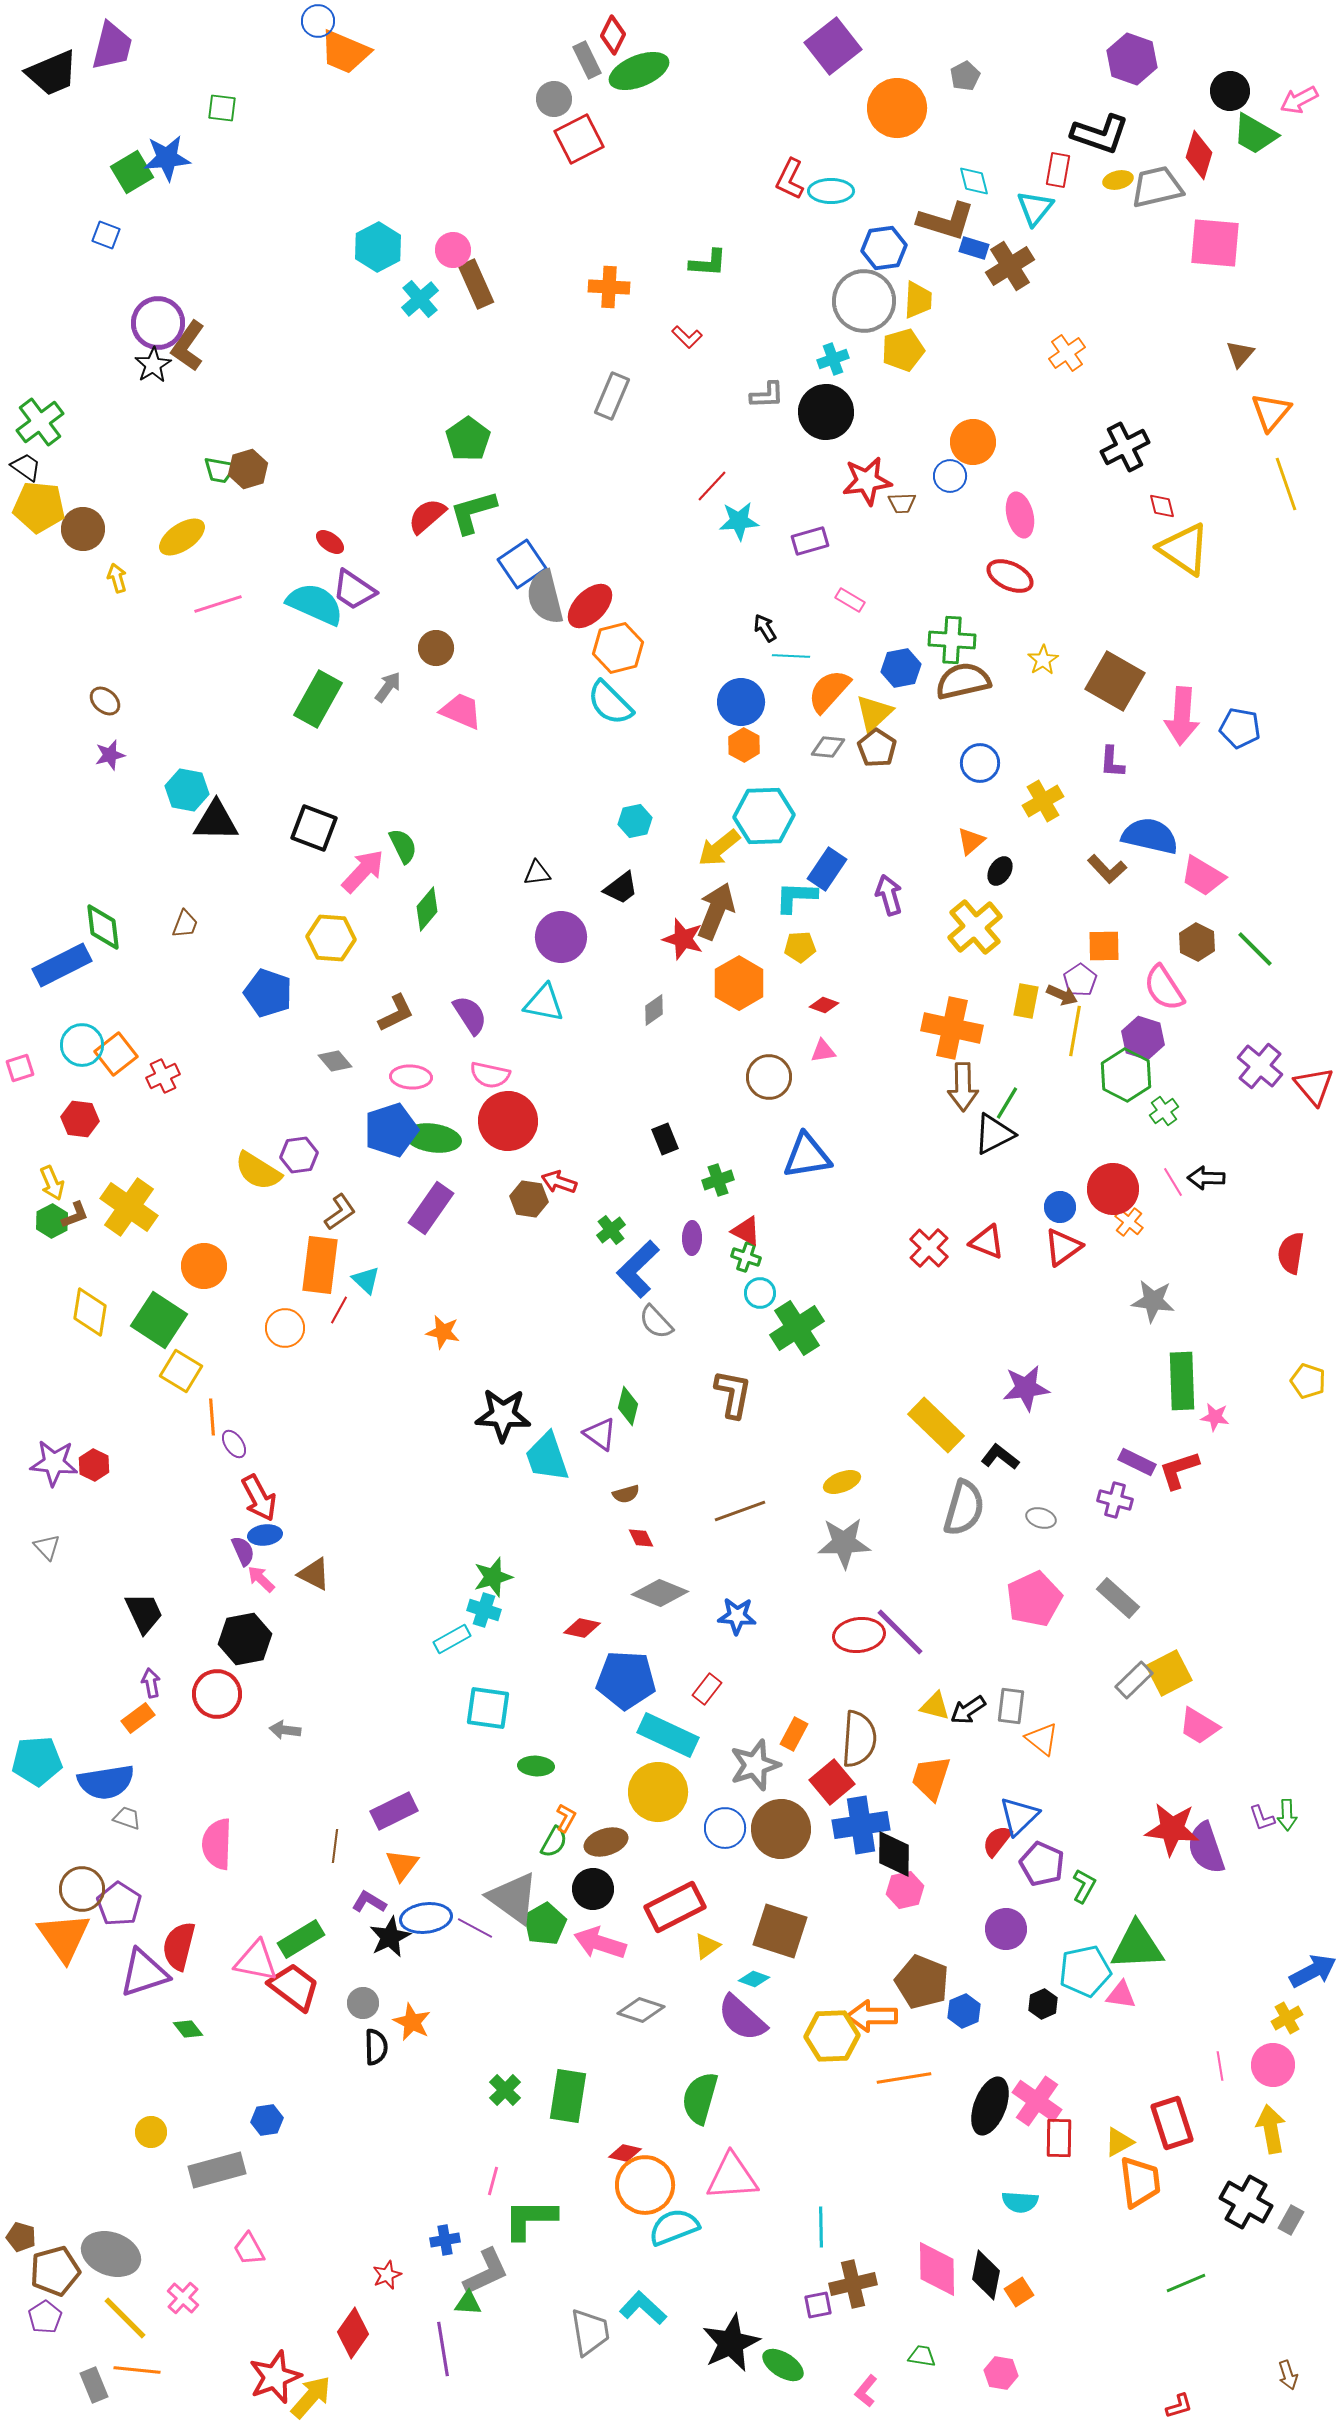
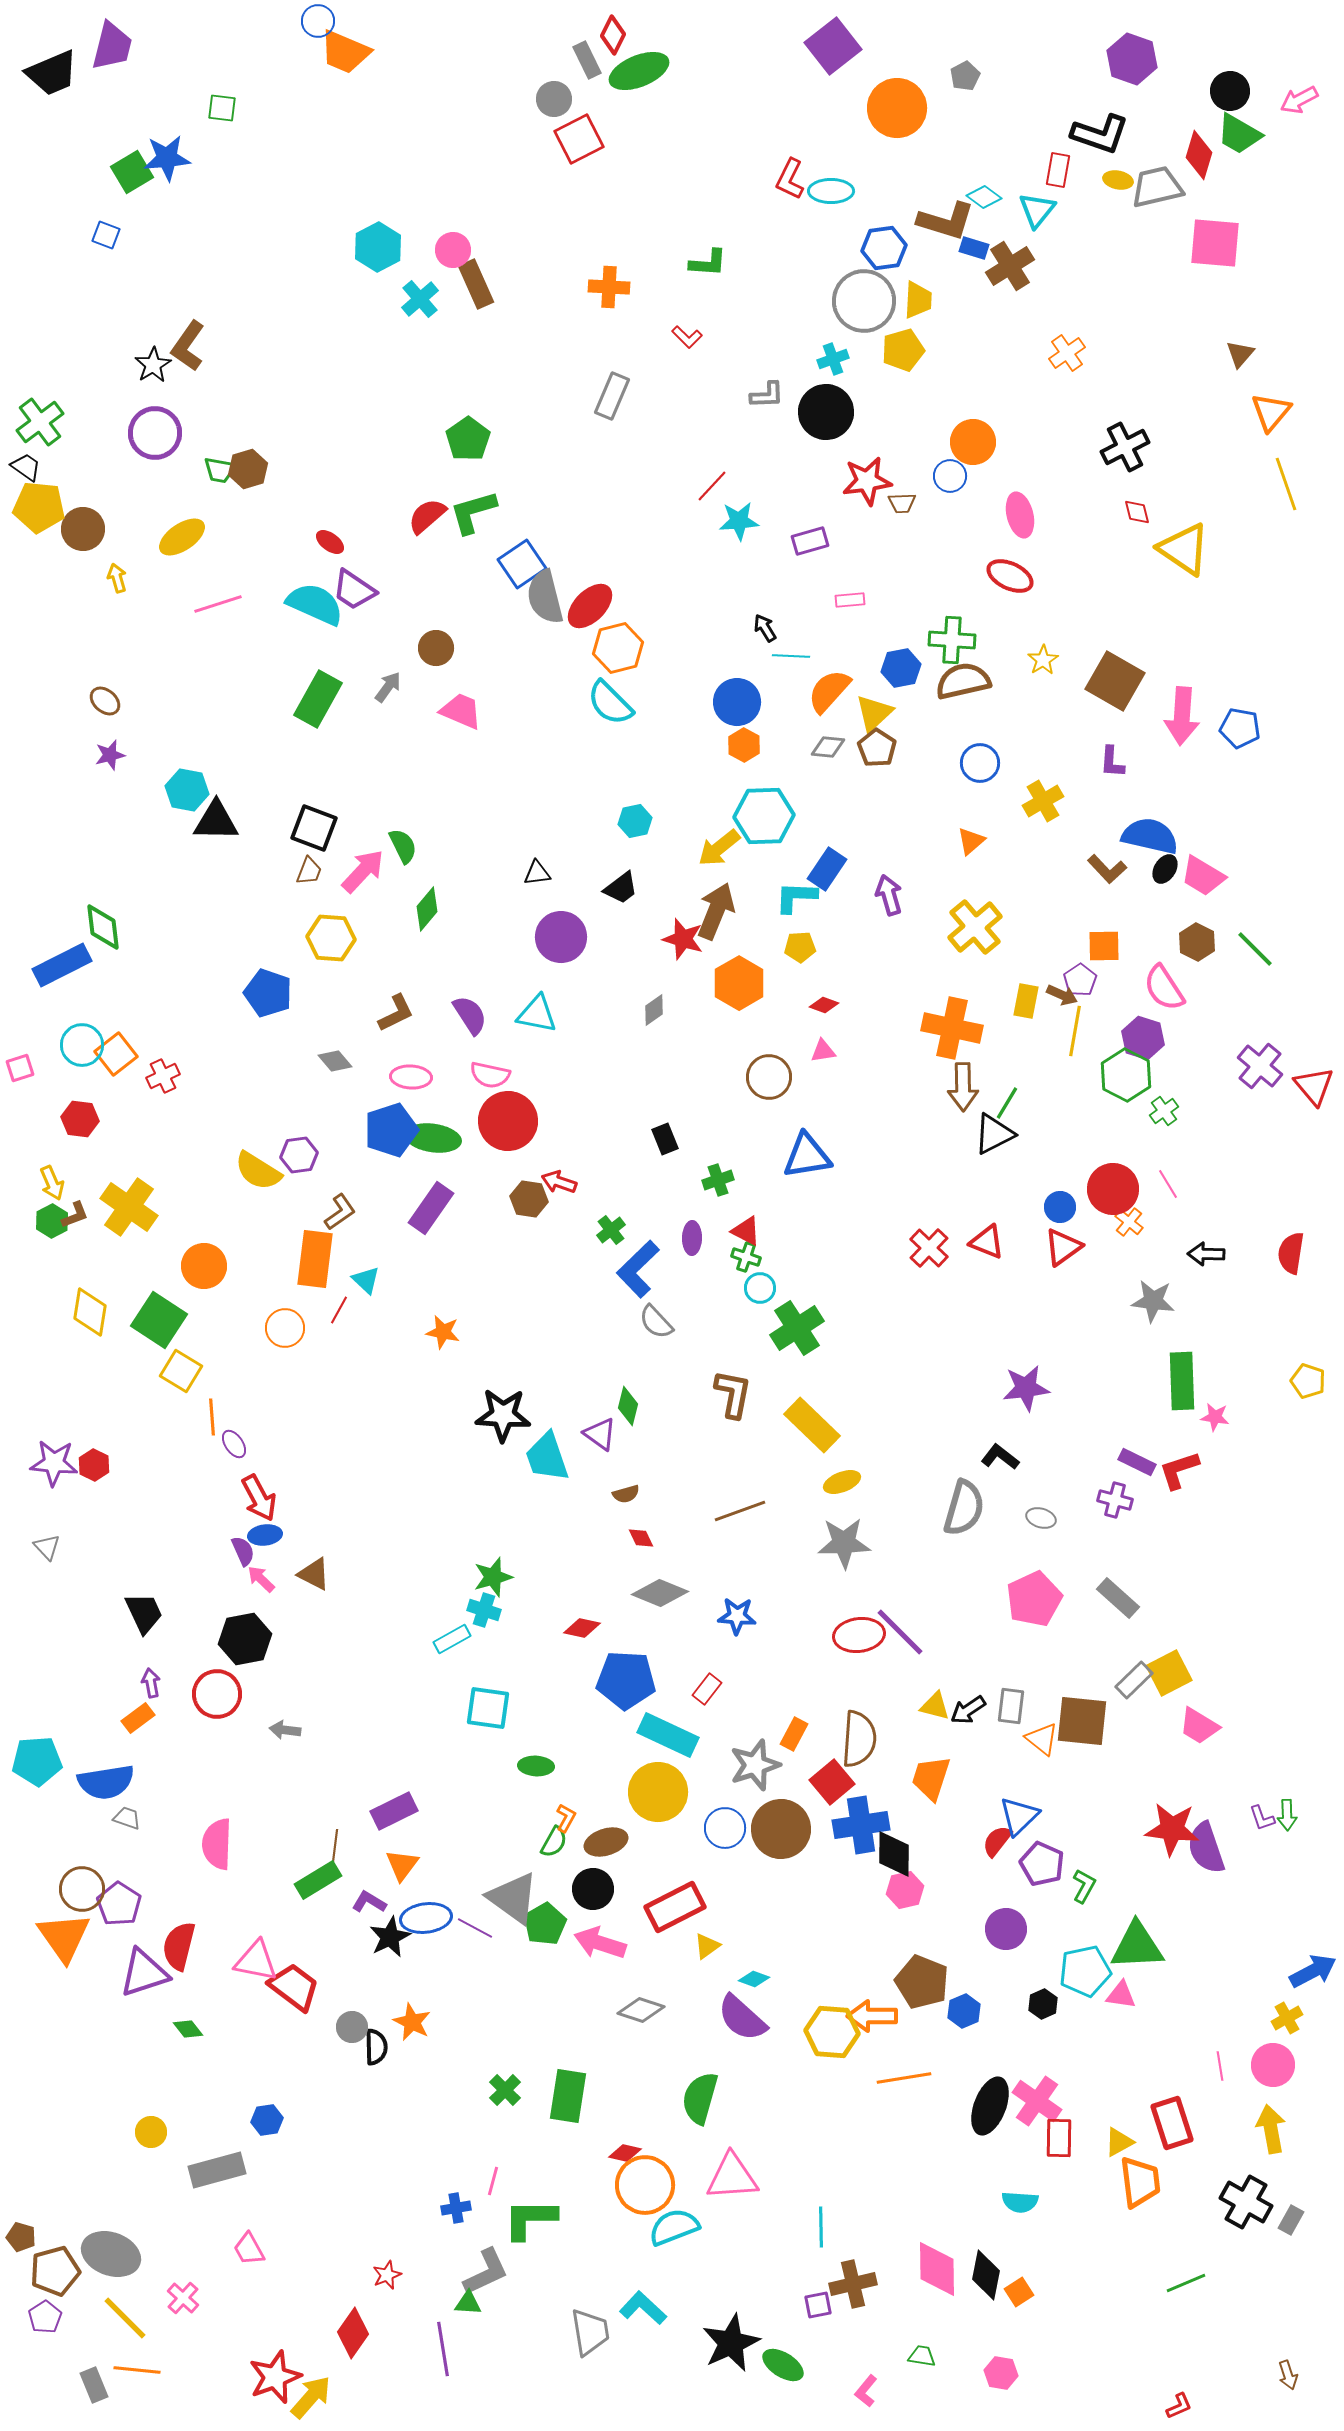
green trapezoid at (1255, 134): moved 16 px left
yellow ellipse at (1118, 180): rotated 24 degrees clockwise
cyan diamond at (974, 181): moved 10 px right, 16 px down; rotated 40 degrees counterclockwise
cyan triangle at (1035, 208): moved 2 px right, 2 px down
purple circle at (158, 323): moved 3 px left, 110 px down
red diamond at (1162, 506): moved 25 px left, 6 px down
pink rectangle at (850, 600): rotated 36 degrees counterclockwise
blue circle at (741, 702): moved 4 px left
black ellipse at (1000, 871): moved 165 px right, 2 px up
brown trapezoid at (185, 924): moved 124 px right, 53 px up
cyan triangle at (544, 1003): moved 7 px left, 11 px down
black arrow at (1206, 1178): moved 76 px down
pink line at (1173, 1182): moved 5 px left, 2 px down
orange rectangle at (320, 1265): moved 5 px left, 6 px up
cyan circle at (760, 1293): moved 5 px up
yellow rectangle at (936, 1425): moved 124 px left
brown square at (780, 1931): moved 302 px right, 210 px up; rotated 12 degrees counterclockwise
green rectangle at (301, 1939): moved 17 px right, 59 px up
gray circle at (363, 2003): moved 11 px left, 24 px down
yellow hexagon at (832, 2036): moved 4 px up; rotated 6 degrees clockwise
blue cross at (445, 2240): moved 11 px right, 32 px up
red L-shape at (1179, 2406): rotated 8 degrees counterclockwise
